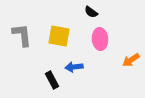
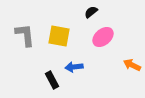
black semicircle: rotated 104 degrees clockwise
gray L-shape: moved 3 px right
pink ellipse: moved 3 px right, 2 px up; rotated 55 degrees clockwise
orange arrow: moved 1 px right, 5 px down; rotated 60 degrees clockwise
